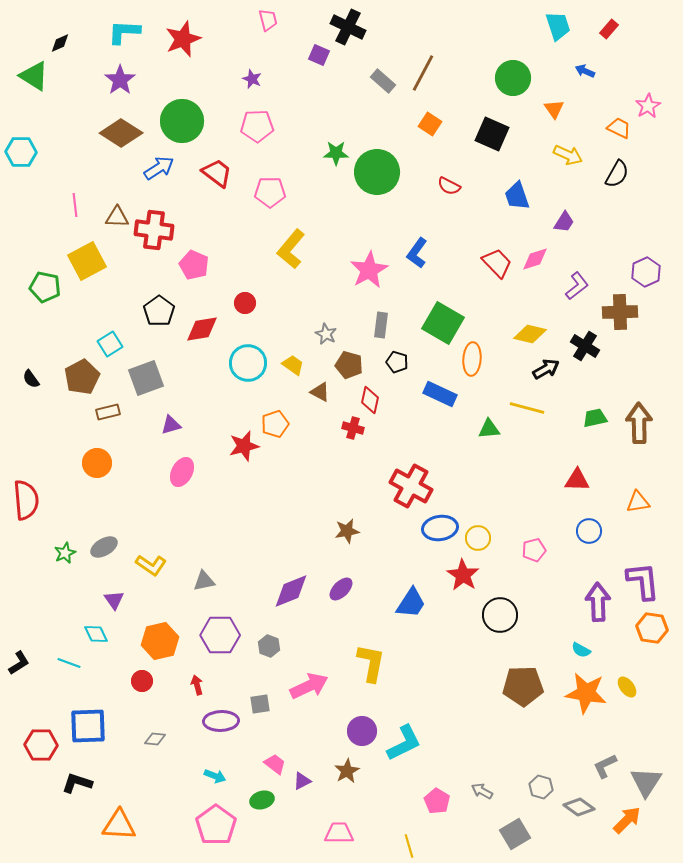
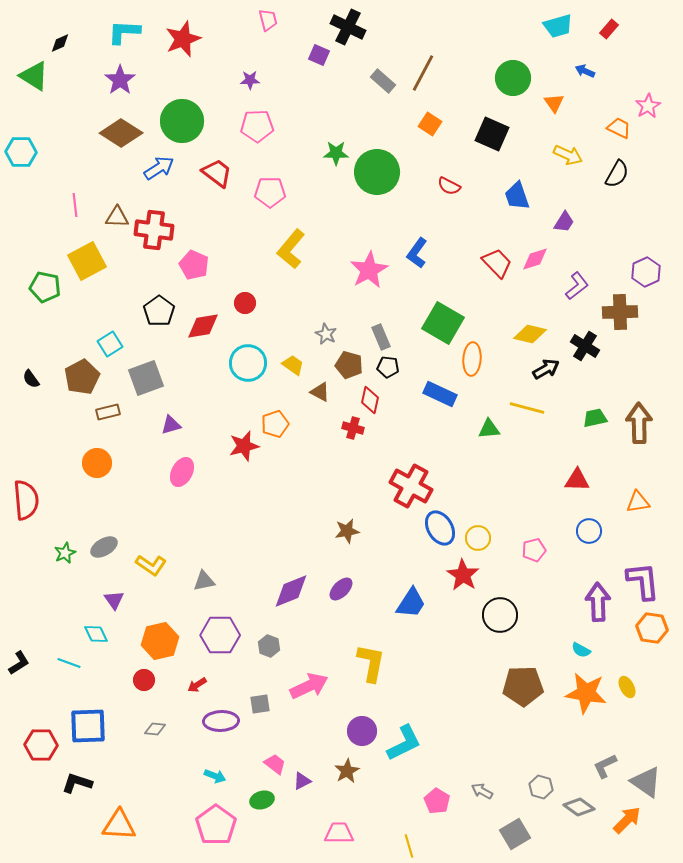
cyan trapezoid at (558, 26): rotated 92 degrees clockwise
purple star at (252, 79): moved 2 px left, 1 px down; rotated 24 degrees counterclockwise
orange triangle at (554, 109): moved 6 px up
gray rectangle at (381, 325): moved 12 px down; rotated 30 degrees counterclockwise
red diamond at (202, 329): moved 1 px right, 3 px up
black pentagon at (397, 362): moved 9 px left, 5 px down; rotated 10 degrees counterclockwise
blue ellipse at (440, 528): rotated 68 degrees clockwise
red circle at (142, 681): moved 2 px right, 1 px up
red arrow at (197, 685): rotated 108 degrees counterclockwise
yellow ellipse at (627, 687): rotated 10 degrees clockwise
gray diamond at (155, 739): moved 10 px up
gray triangle at (646, 782): rotated 28 degrees counterclockwise
